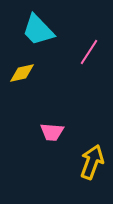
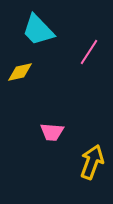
yellow diamond: moved 2 px left, 1 px up
